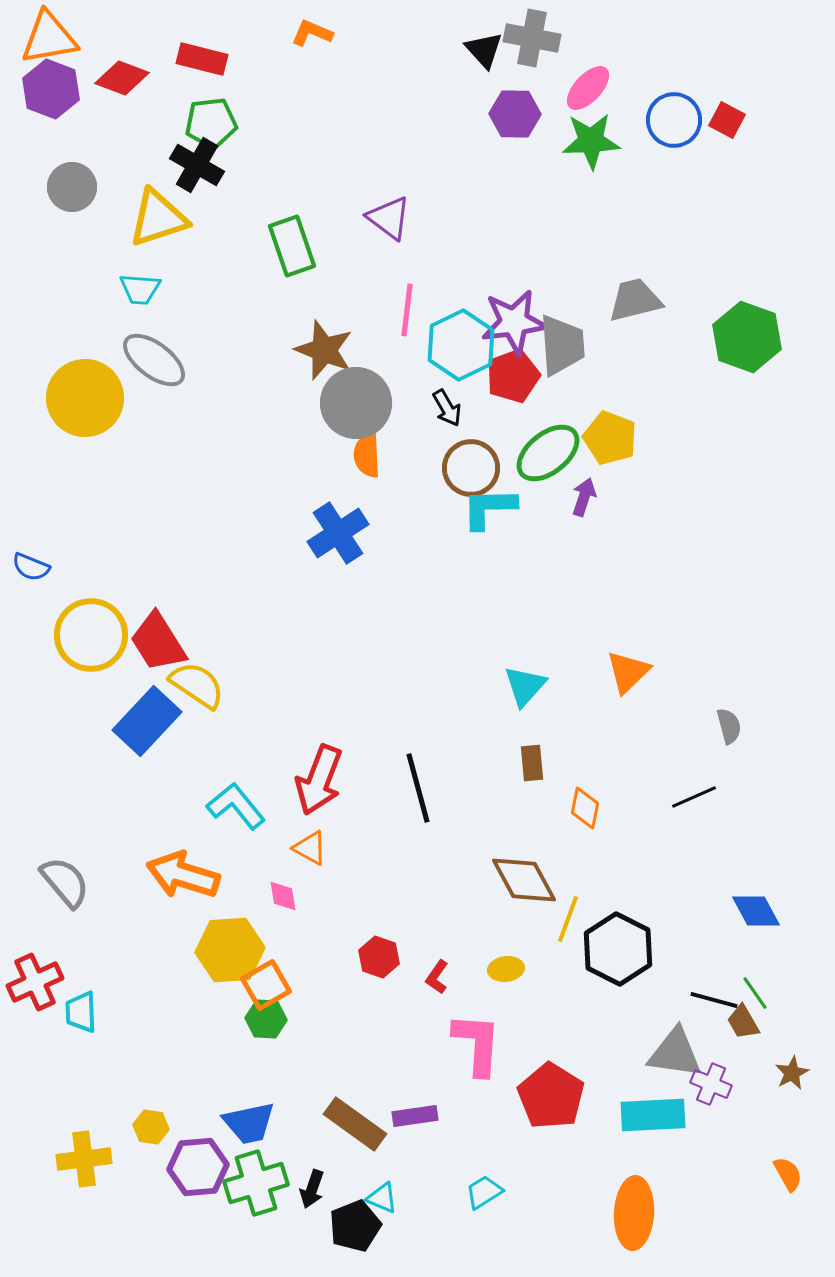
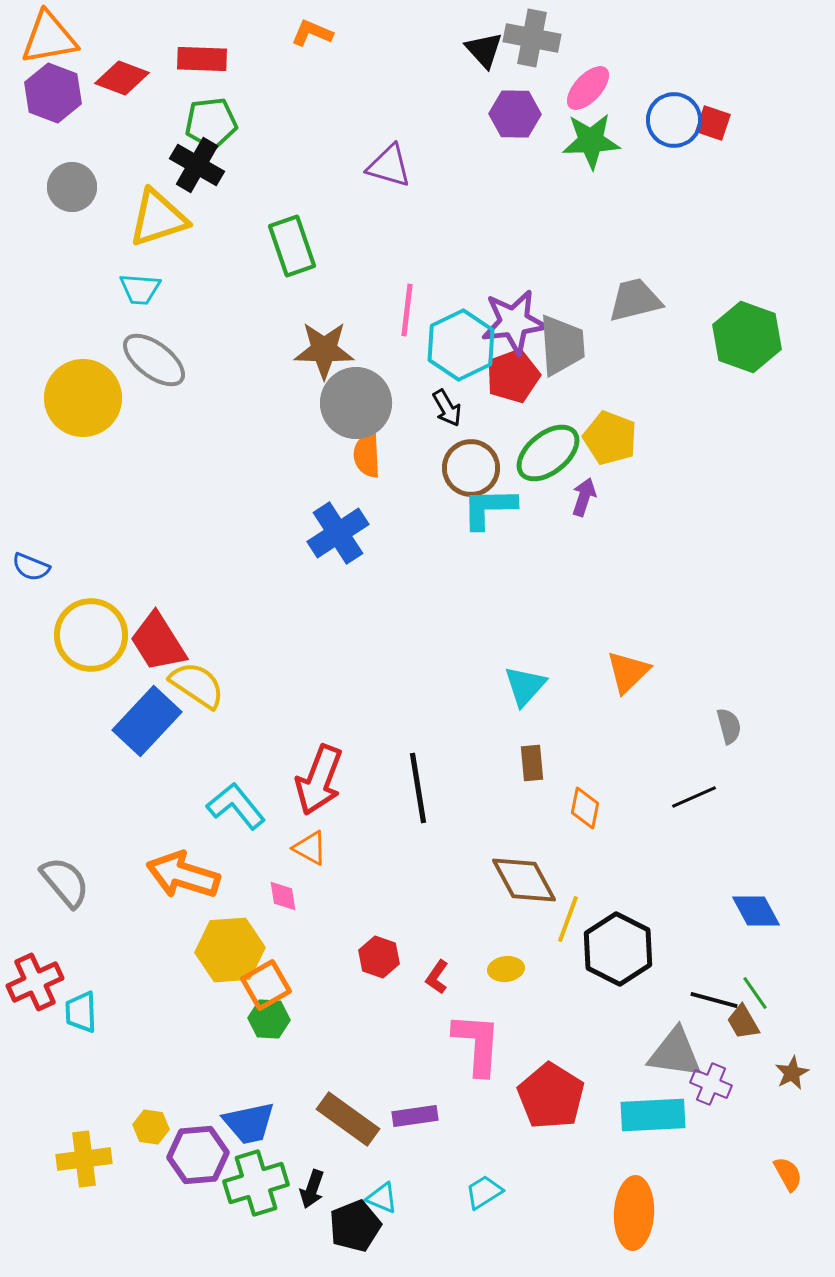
red rectangle at (202, 59): rotated 12 degrees counterclockwise
purple hexagon at (51, 89): moved 2 px right, 4 px down
red square at (727, 120): moved 14 px left, 3 px down; rotated 9 degrees counterclockwise
purple triangle at (389, 218): moved 52 px up; rotated 21 degrees counterclockwise
brown star at (324, 350): rotated 20 degrees counterclockwise
yellow circle at (85, 398): moved 2 px left
black line at (418, 788): rotated 6 degrees clockwise
green hexagon at (266, 1019): moved 3 px right
brown rectangle at (355, 1124): moved 7 px left, 5 px up
purple hexagon at (198, 1167): moved 12 px up
